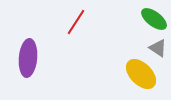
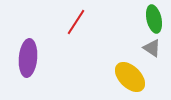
green ellipse: rotated 40 degrees clockwise
gray triangle: moved 6 px left
yellow ellipse: moved 11 px left, 3 px down
